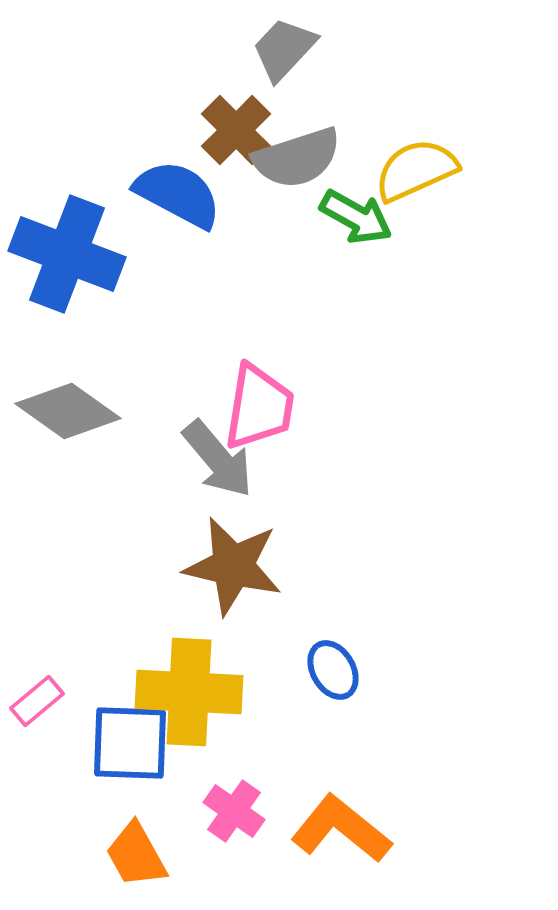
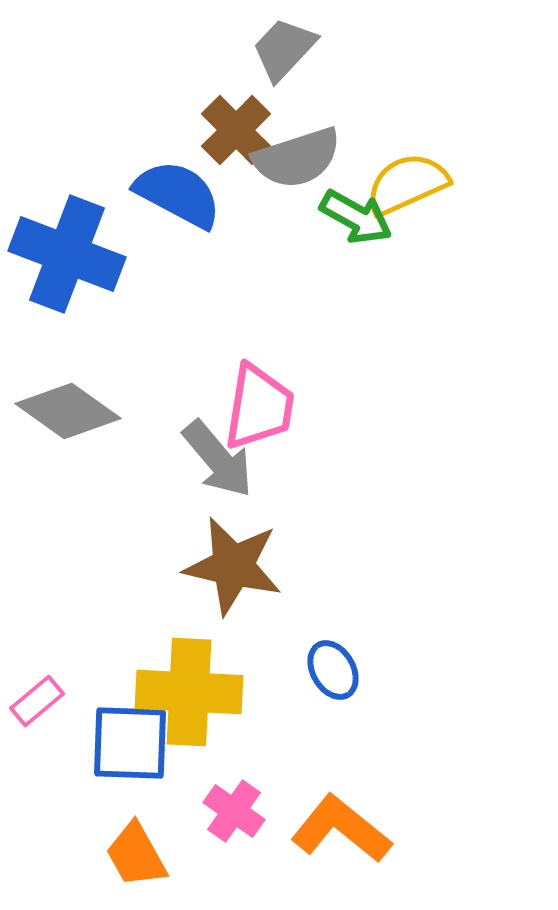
yellow semicircle: moved 9 px left, 14 px down
